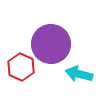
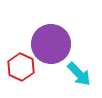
cyan arrow: rotated 148 degrees counterclockwise
